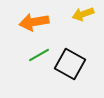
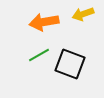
orange arrow: moved 10 px right
black square: rotated 8 degrees counterclockwise
